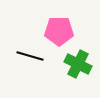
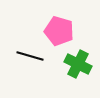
pink pentagon: rotated 16 degrees clockwise
